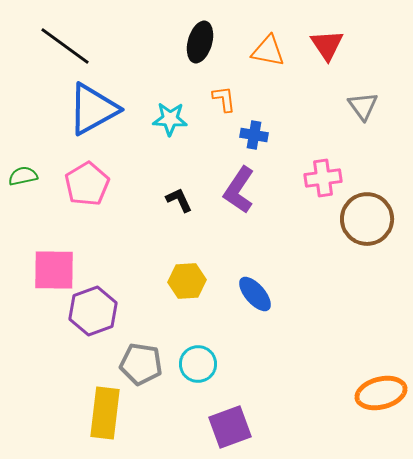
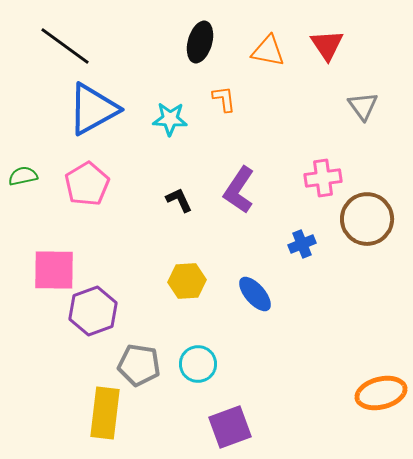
blue cross: moved 48 px right, 109 px down; rotated 32 degrees counterclockwise
gray pentagon: moved 2 px left, 1 px down
